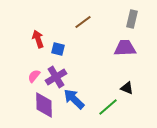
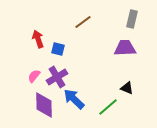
purple cross: moved 1 px right
